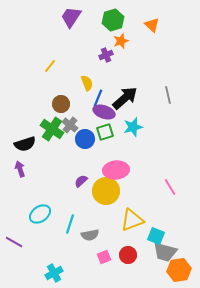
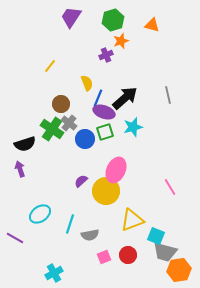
orange triangle: rotated 28 degrees counterclockwise
gray cross: moved 1 px left, 2 px up
pink ellipse: rotated 60 degrees counterclockwise
purple line: moved 1 px right, 4 px up
